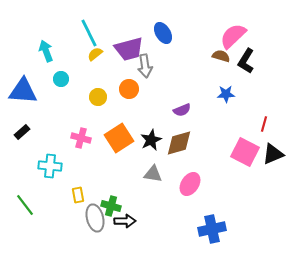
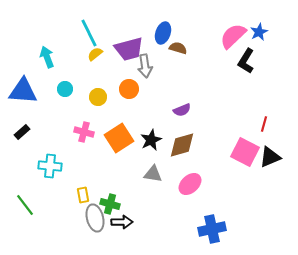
blue ellipse: rotated 50 degrees clockwise
cyan arrow: moved 1 px right, 6 px down
brown semicircle: moved 43 px left, 8 px up
cyan circle: moved 4 px right, 10 px down
blue star: moved 33 px right, 62 px up; rotated 24 degrees counterclockwise
pink cross: moved 3 px right, 6 px up
brown diamond: moved 3 px right, 2 px down
black triangle: moved 3 px left, 3 px down
pink ellipse: rotated 15 degrees clockwise
yellow rectangle: moved 5 px right
green cross: moved 1 px left, 2 px up
black arrow: moved 3 px left, 1 px down
